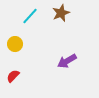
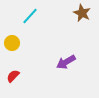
brown star: moved 21 px right; rotated 24 degrees counterclockwise
yellow circle: moved 3 px left, 1 px up
purple arrow: moved 1 px left, 1 px down
